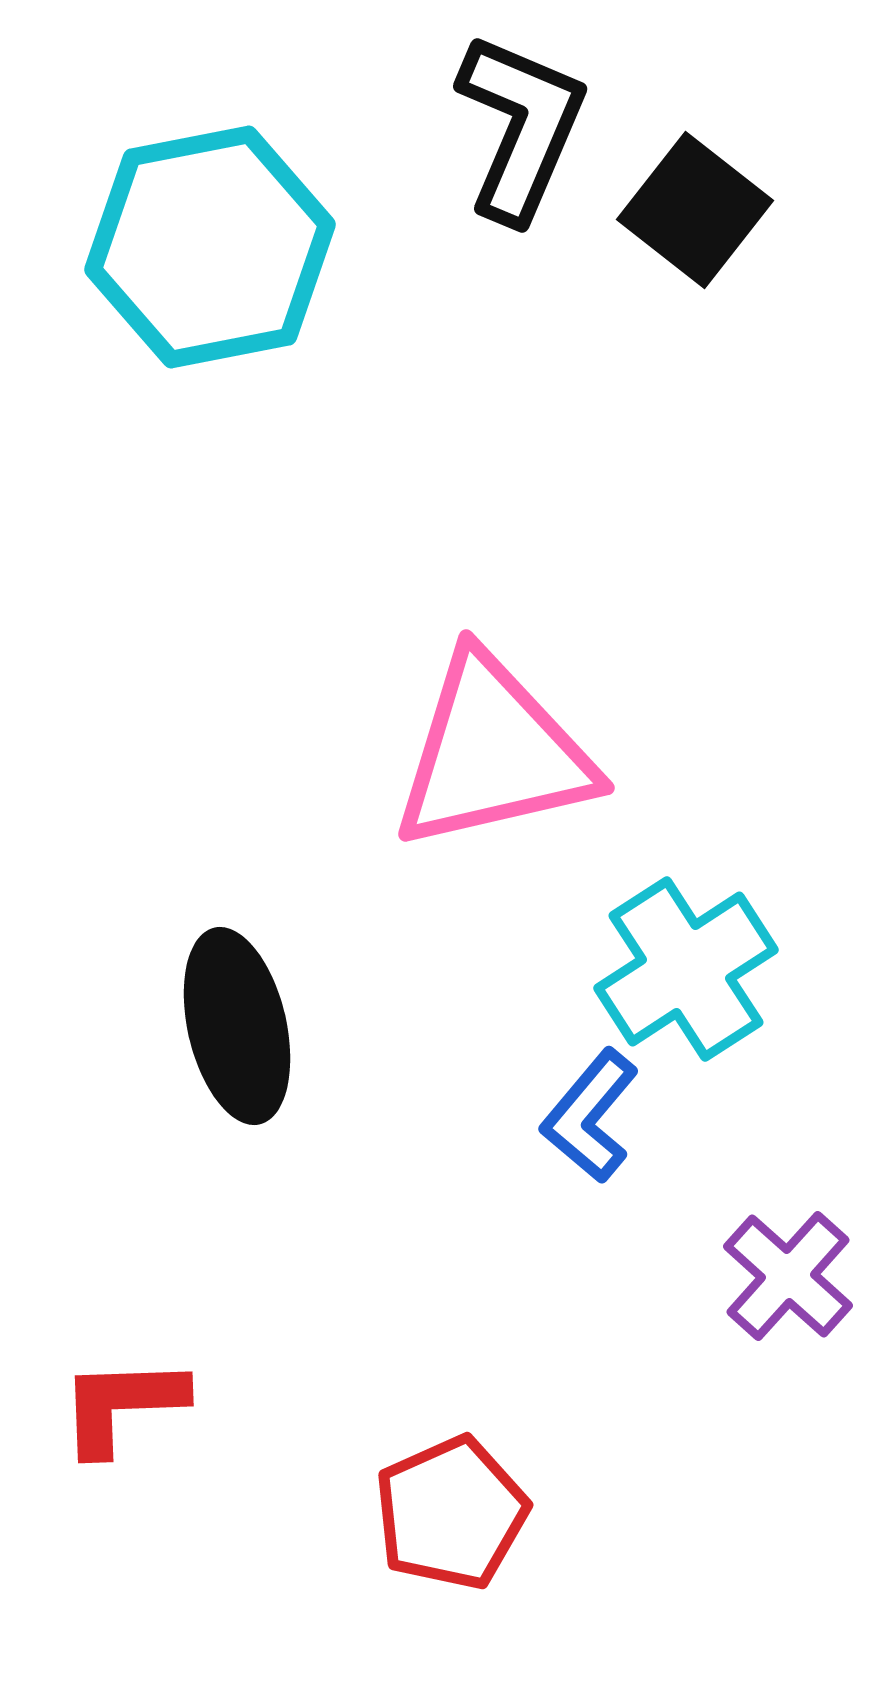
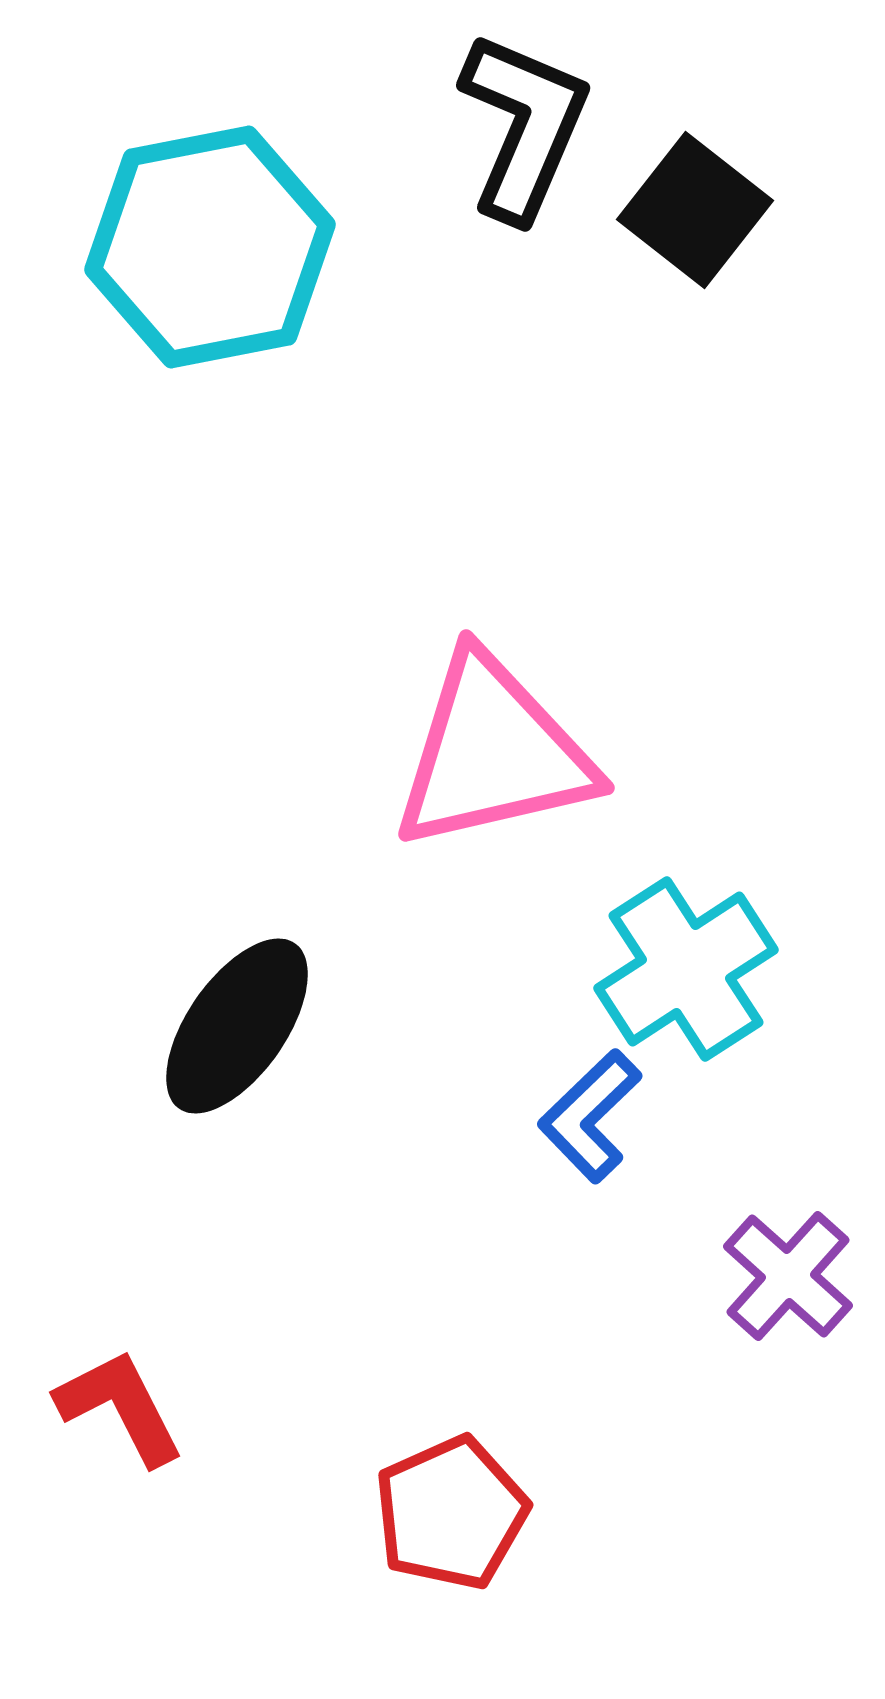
black L-shape: moved 3 px right, 1 px up
black ellipse: rotated 48 degrees clockwise
blue L-shape: rotated 6 degrees clockwise
red L-shape: moved 2 px left, 2 px down; rotated 65 degrees clockwise
